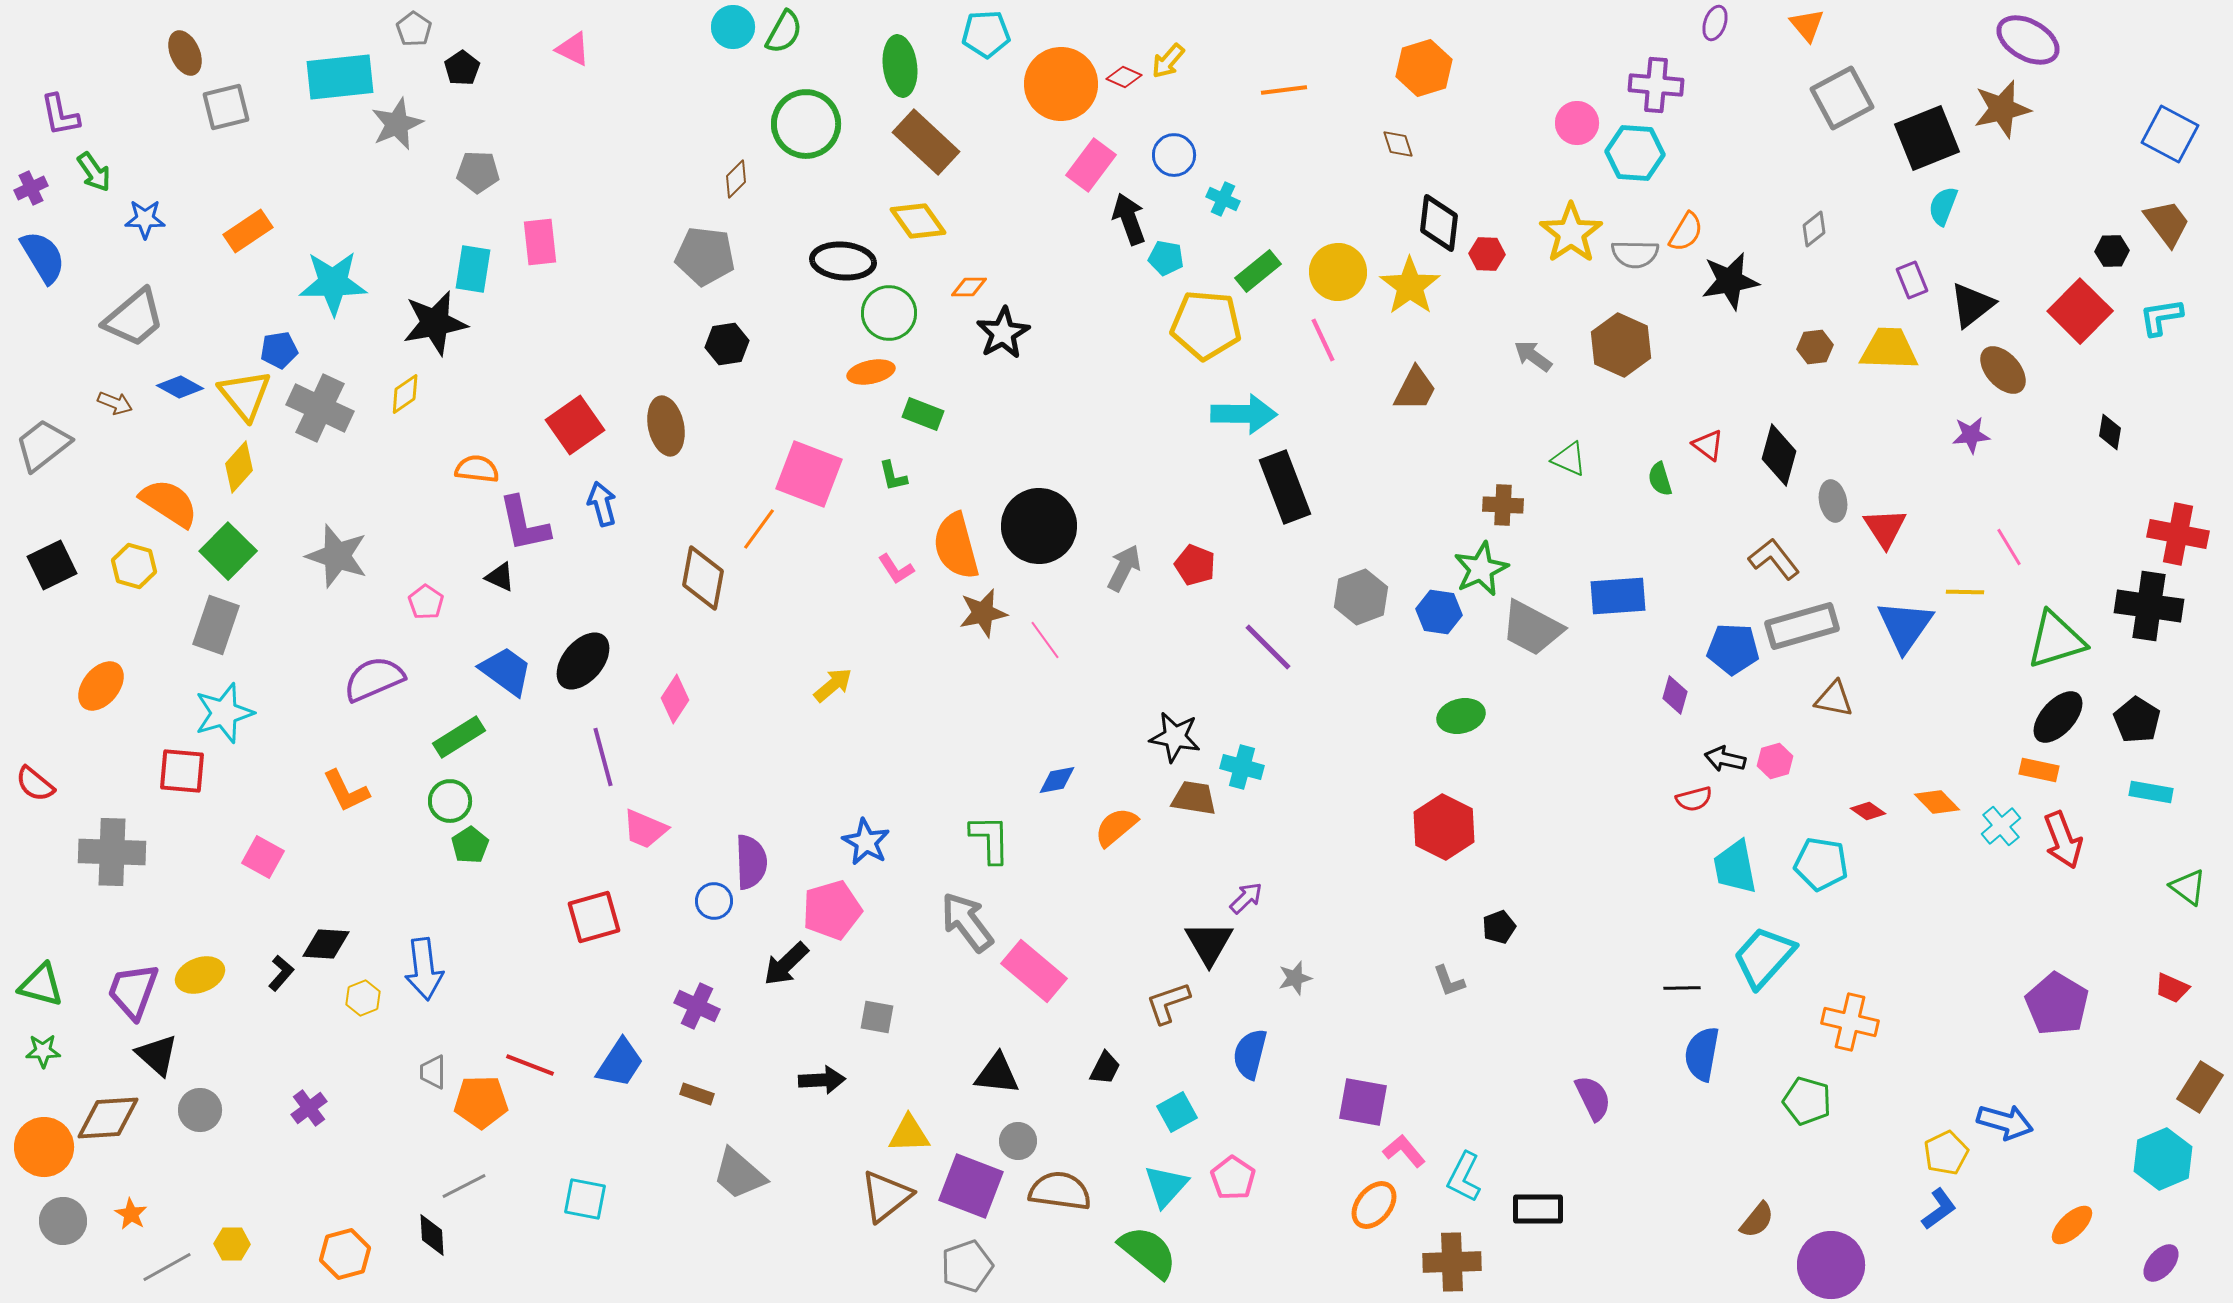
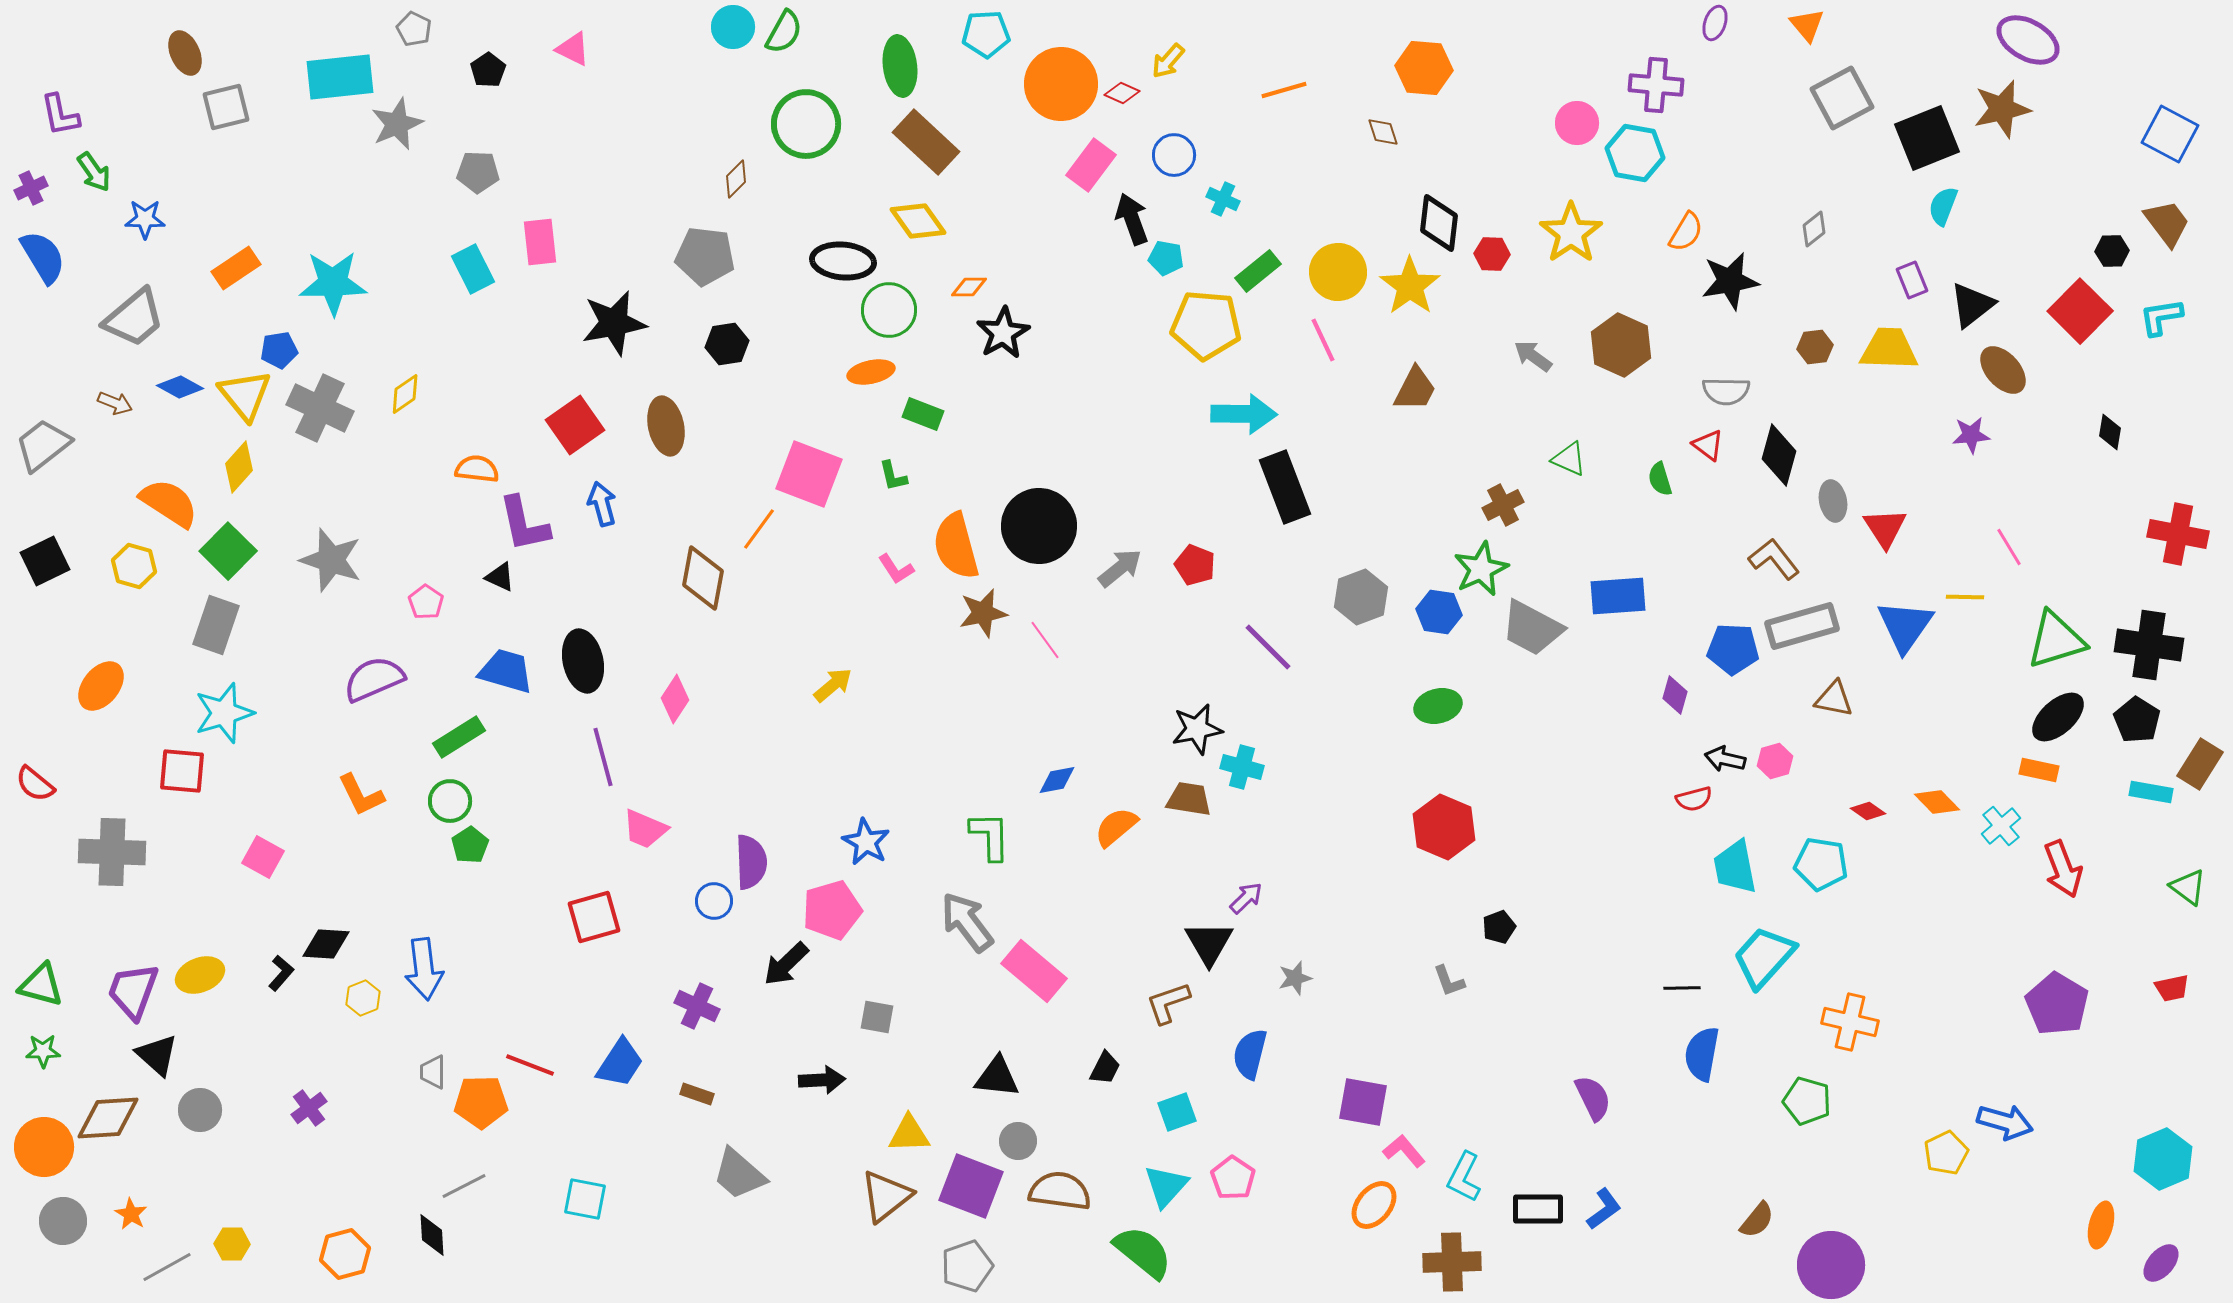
gray pentagon at (414, 29): rotated 8 degrees counterclockwise
black pentagon at (462, 68): moved 26 px right, 2 px down
orange hexagon at (1424, 68): rotated 22 degrees clockwise
red diamond at (1124, 77): moved 2 px left, 16 px down
orange line at (1284, 90): rotated 9 degrees counterclockwise
brown diamond at (1398, 144): moved 15 px left, 12 px up
cyan hexagon at (1635, 153): rotated 6 degrees clockwise
black arrow at (1129, 219): moved 3 px right
orange rectangle at (248, 231): moved 12 px left, 37 px down
red hexagon at (1487, 254): moved 5 px right
gray semicircle at (1635, 254): moved 91 px right, 137 px down
cyan rectangle at (473, 269): rotated 36 degrees counterclockwise
green circle at (889, 313): moved 3 px up
black star at (435, 323): moved 179 px right
brown cross at (1503, 505): rotated 30 degrees counterclockwise
gray star at (337, 556): moved 6 px left, 4 px down
black square at (52, 565): moved 7 px left, 4 px up
gray arrow at (1124, 568): moved 4 px left; rotated 24 degrees clockwise
yellow line at (1965, 592): moved 5 px down
black cross at (2149, 606): moved 39 px down
black ellipse at (583, 661): rotated 52 degrees counterclockwise
blue trapezoid at (506, 671): rotated 20 degrees counterclockwise
green ellipse at (1461, 716): moved 23 px left, 10 px up
black ellipse at (2058, 717): rotated 6 degrees clockwise
black star at (1175, 737): moved 22 px right, 8 px up; rotated 21 degrees counterclockwise
orange L-shape at (346, 791): moved 15 px right, 4 px down
brown trapezoid at (1194, 798): moved 5 px left, 1 px down
red hexagon at (1444, 827): rotated 4 degrees counterclockwise
green L-shape at (990, 839): moved 3 px up
red arrow at (2063, 840): moved 29 px down
red trapezoid at (2172, 988): rotated 36 degrees counterclockwise
black triangle at (997, 1074): moved 3 px down
brown rectangle at (2200, 1087): moved 323 px up
cyan square at (1177, 1112): rotated 9 degrees clockwise
blue L-shape at (1939, 1209): moved 335 px left
orange ellipse at (2072, 1225): moved 29 px right; rotated 33 degrees counterclockwise
green semicircle at (1148, 1252): moved 5 px left
